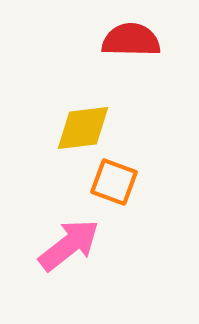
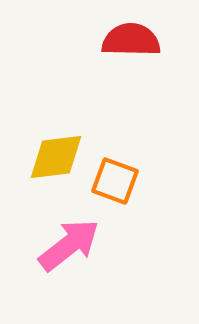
yellow diamond: moved 27 px left, 29 px down
orange square: moved 1 px right, 1 px up
